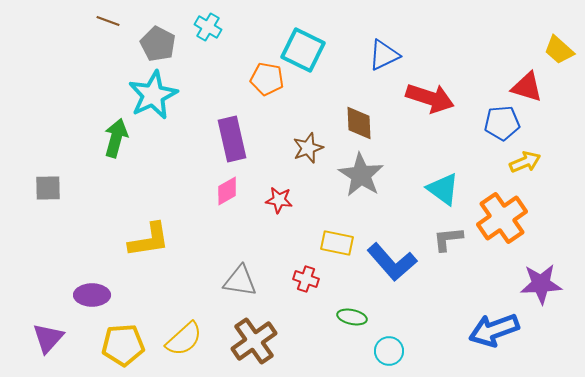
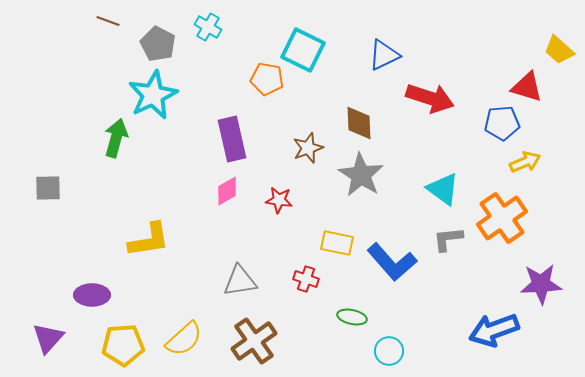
gray triangle: rotated 18 degrees counterclockwise
